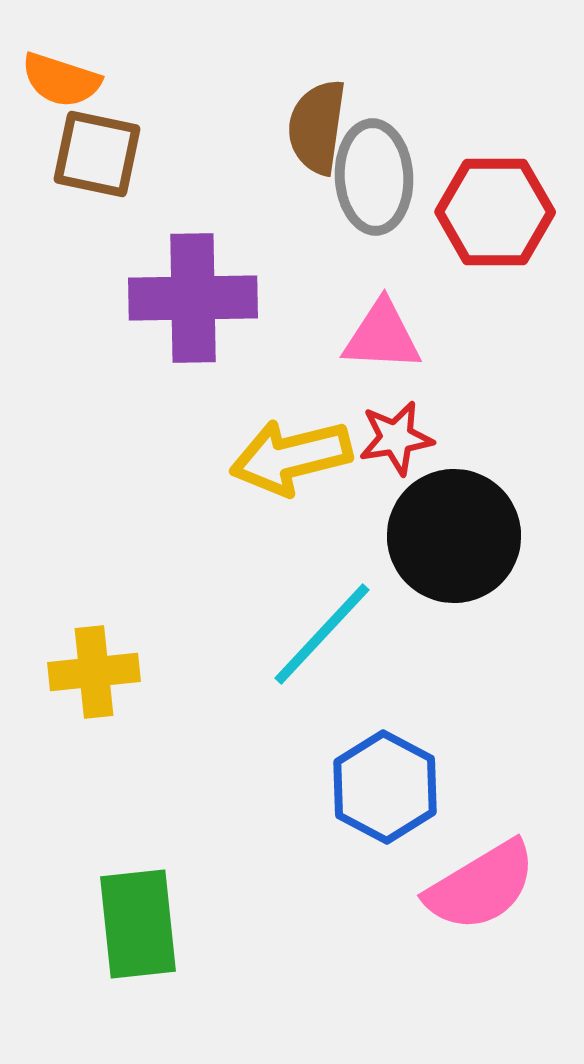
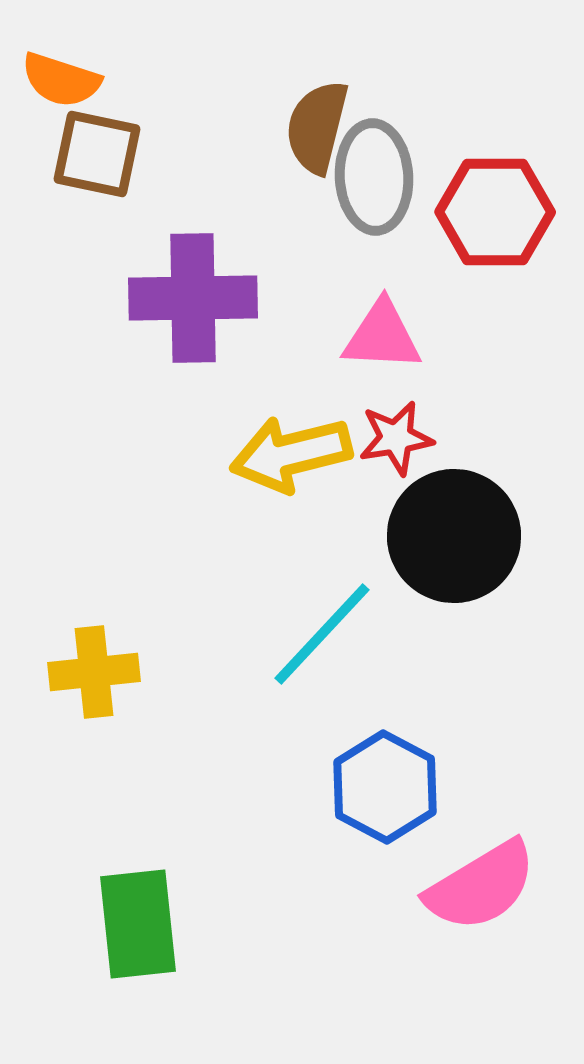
brown semicircle: rotated 6 degrees clockwise
yellow arrow: moved 3 px up
